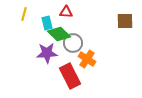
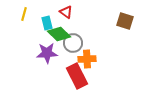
red triangle: rotated 32 degrees clockwise
brown square: rotated 18 degrees clockwise
orange cross: rotated 36 degrees counterclockwise
red rectangle: moved 7 px right
